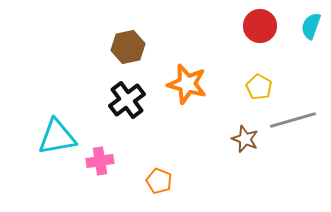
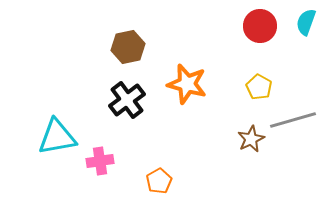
cyan semicircle: moved 5 px left, 4 px up
brown star: moved 6 px right; rotated 24 degrees clockwise
orange pentagon: rotated 20 degrees clockwise
